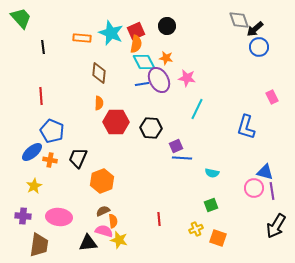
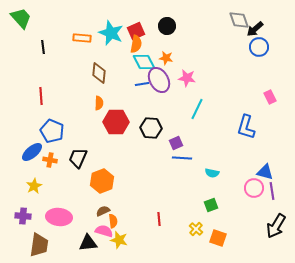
pink rectangle at (272, 97): moved 2 px left
purple square at (176, 146): moved 3 px up
yellow cross at (196, 229): rotated 24 degrees counterclockwise
